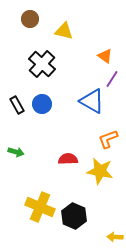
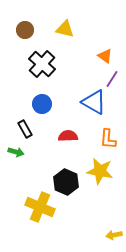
brown circle: moved 5 px left, 11 px down
yellow triangle: moved 1 px right, 2 px up
blue triangle: moved 2 px right, 1 px down
black rectangle: moved 8 px right, 24 px down
orange L-shape: rotated 65 degrees counterclockwise
red semicircle: moved 23 px up
black hexagon: moved 8 px left, 34 px up
yellow arrow: moved 1 px left, 2 px up; rotated 14 degrees counterclockwise
